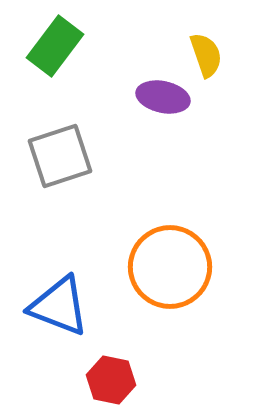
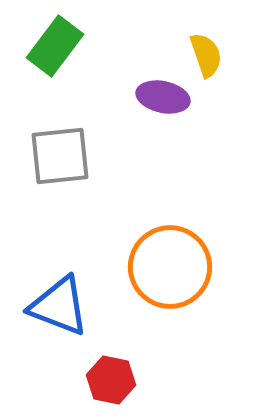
gray square: rotated 12 degrees clockwise
